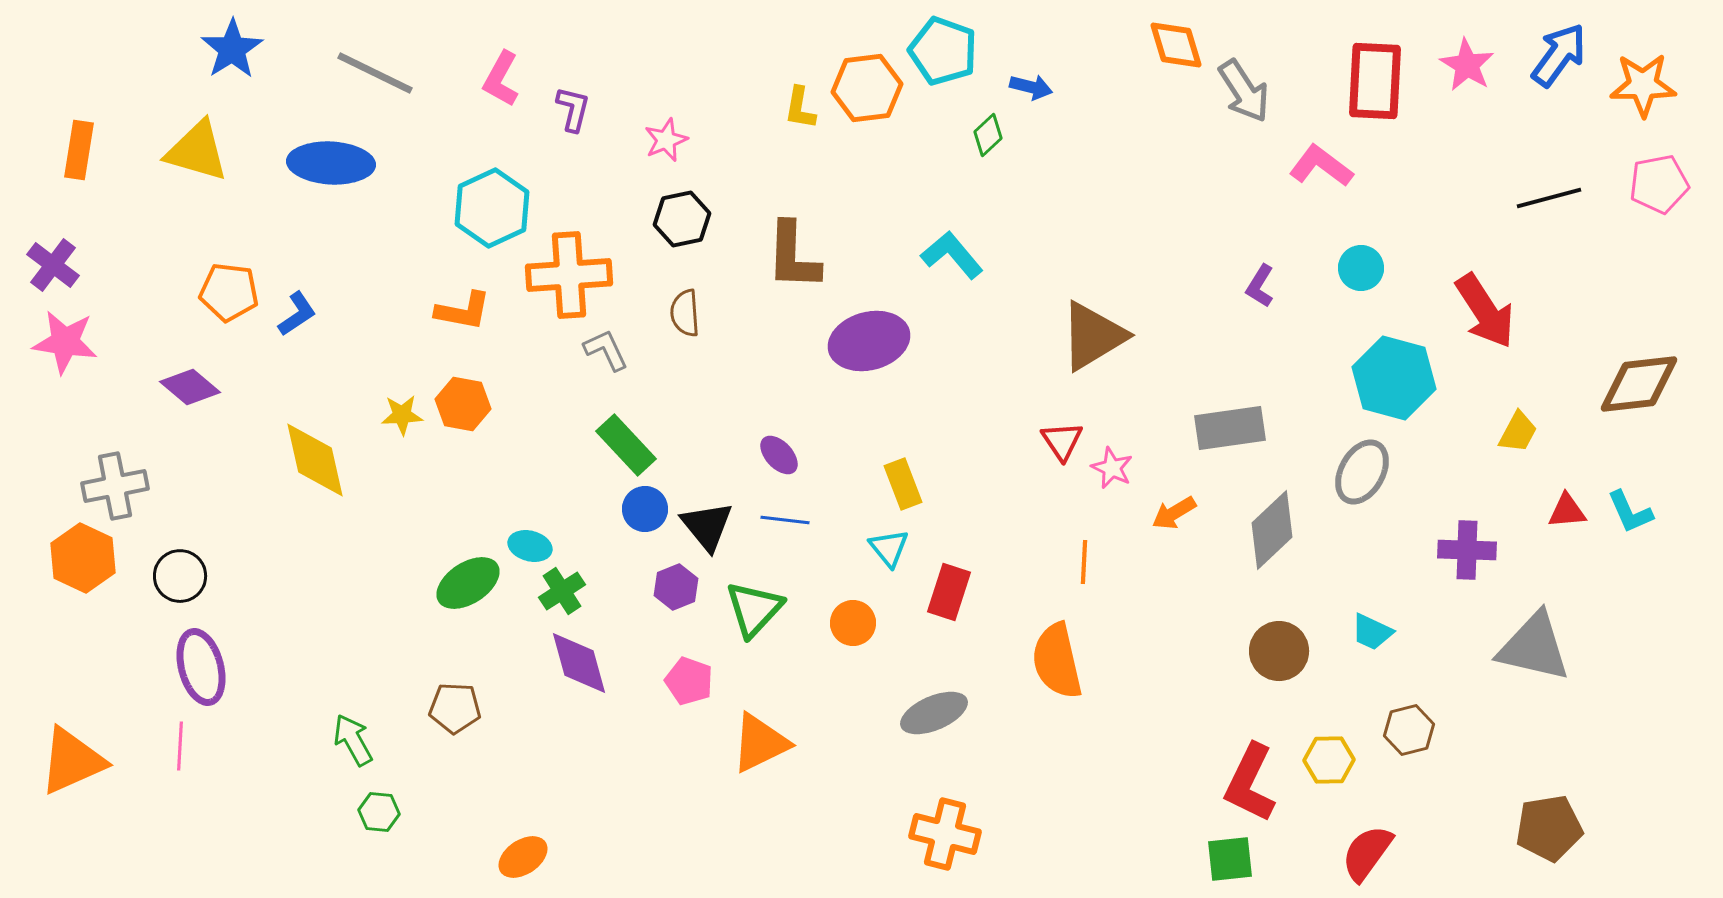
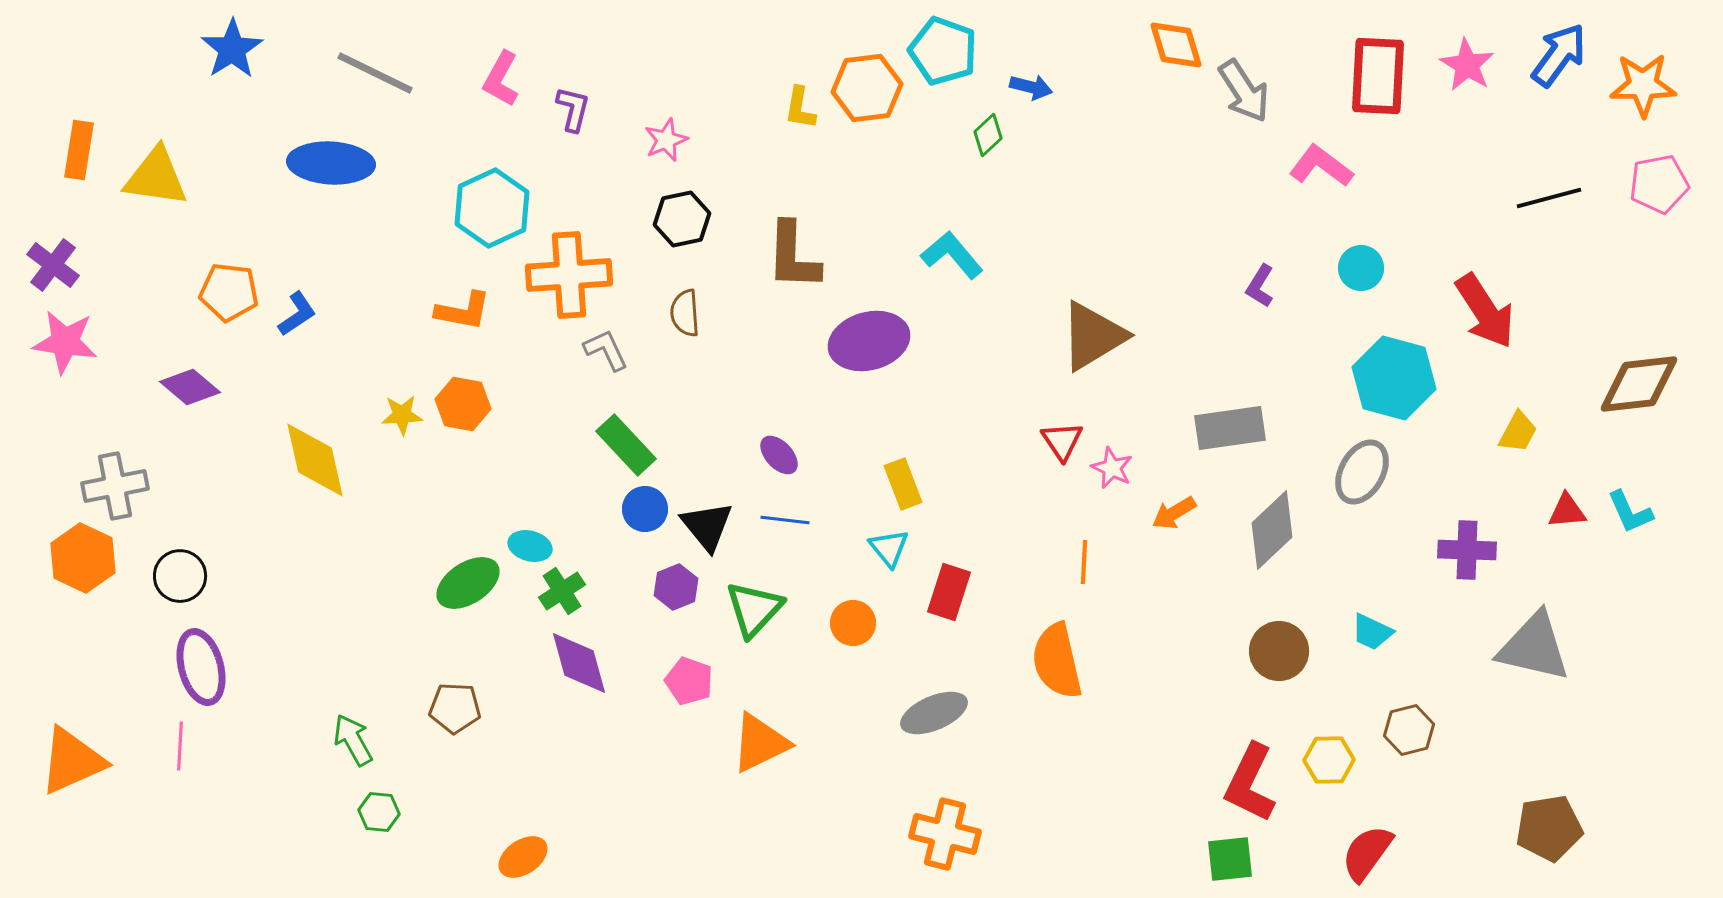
red rectangle at (1375, 81): moved 3 px right, 5 px up
yellow triangle at (197, 151): moved 41 px left, 26 px down; rotated 8 degrees counterclockwise
